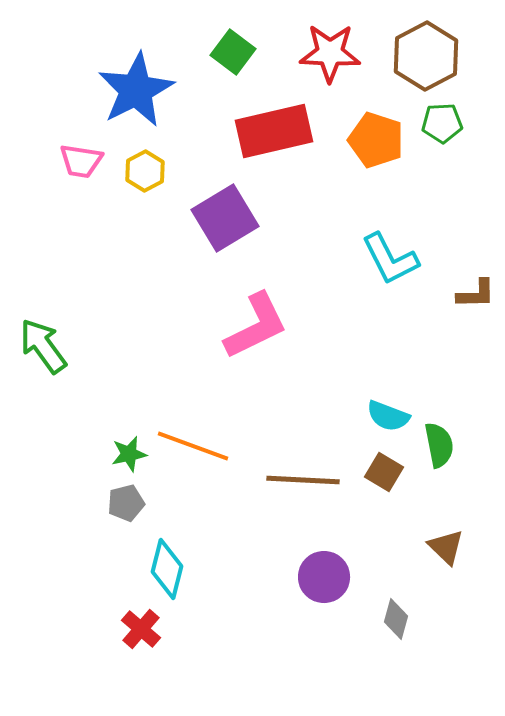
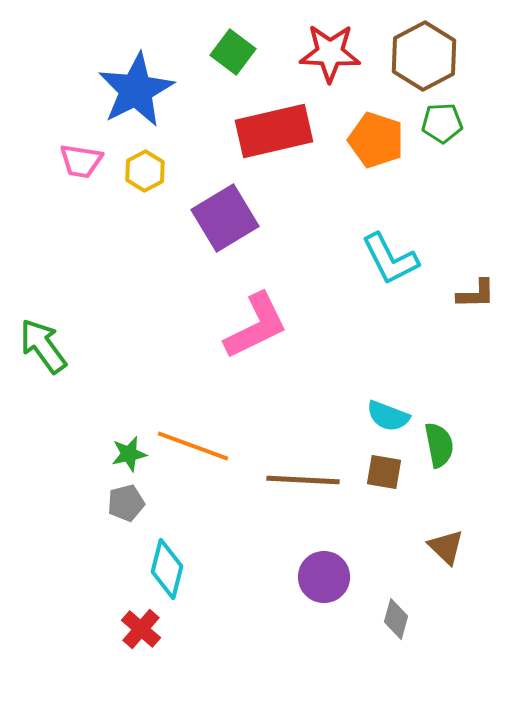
brown hexagon: moved 2 px left
brown square: rotated 21 degrees counterclockwise
